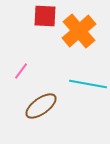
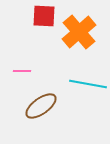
red square: moved 1 px left
orange cross: moved 1 px down
pink line: moved 1 px right; rotated 54 degrees clockwise
